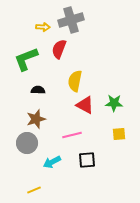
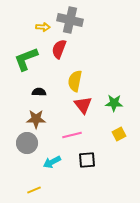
gray cross: moved 1 px left; rotated 30 degrees clockwise
black semicircle: moved 1 px right, 2 px down
red triangle: moved 2 px left; rotated 24 degrees clockwise
brown star: rotated 18 degrees clockwise
yellow square: rotated 24 degrees counterclockwise
